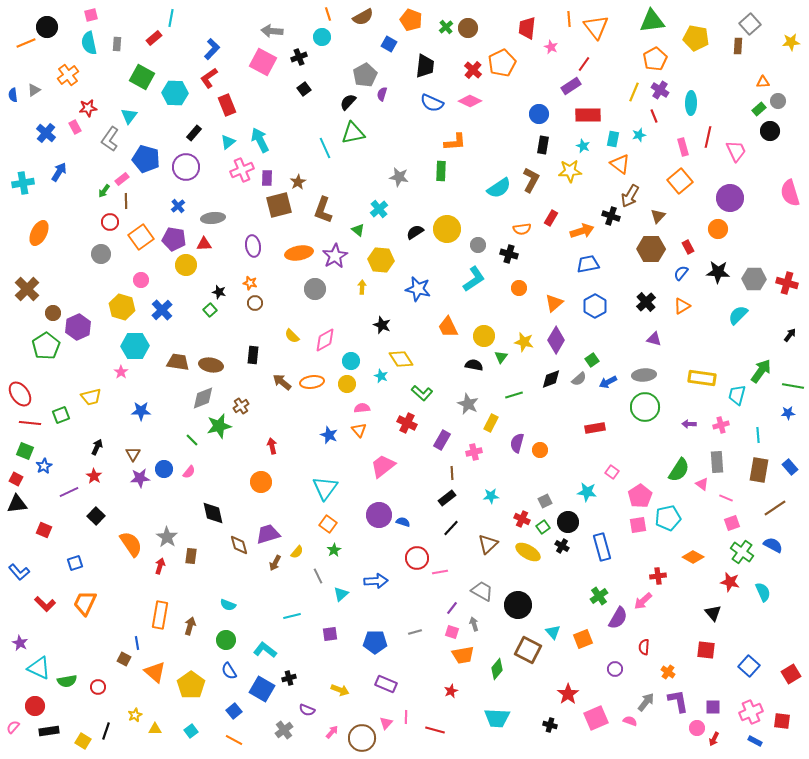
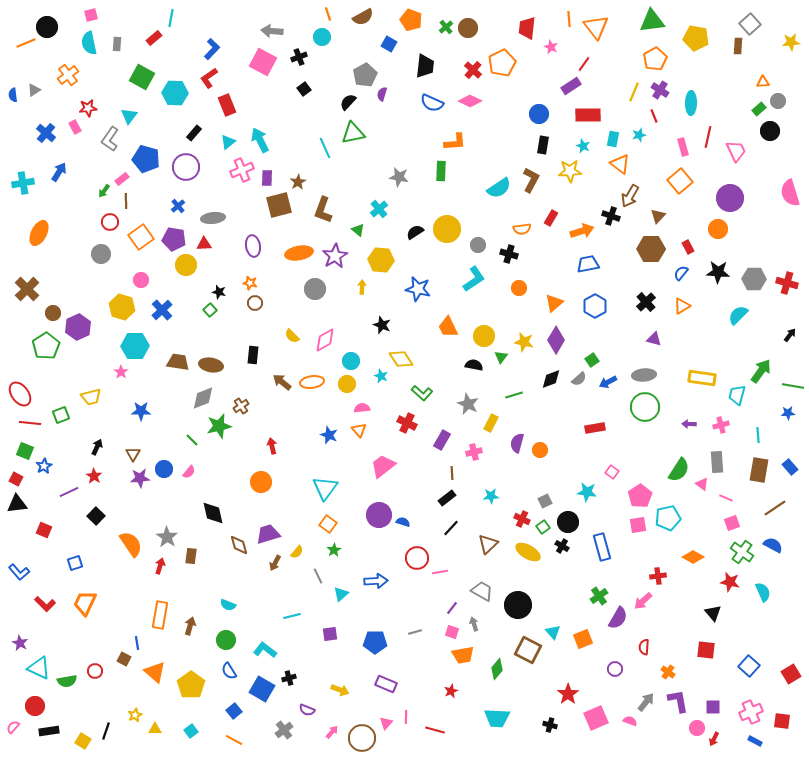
red circle at (98, 687): moved 3 px left, 16 px up
